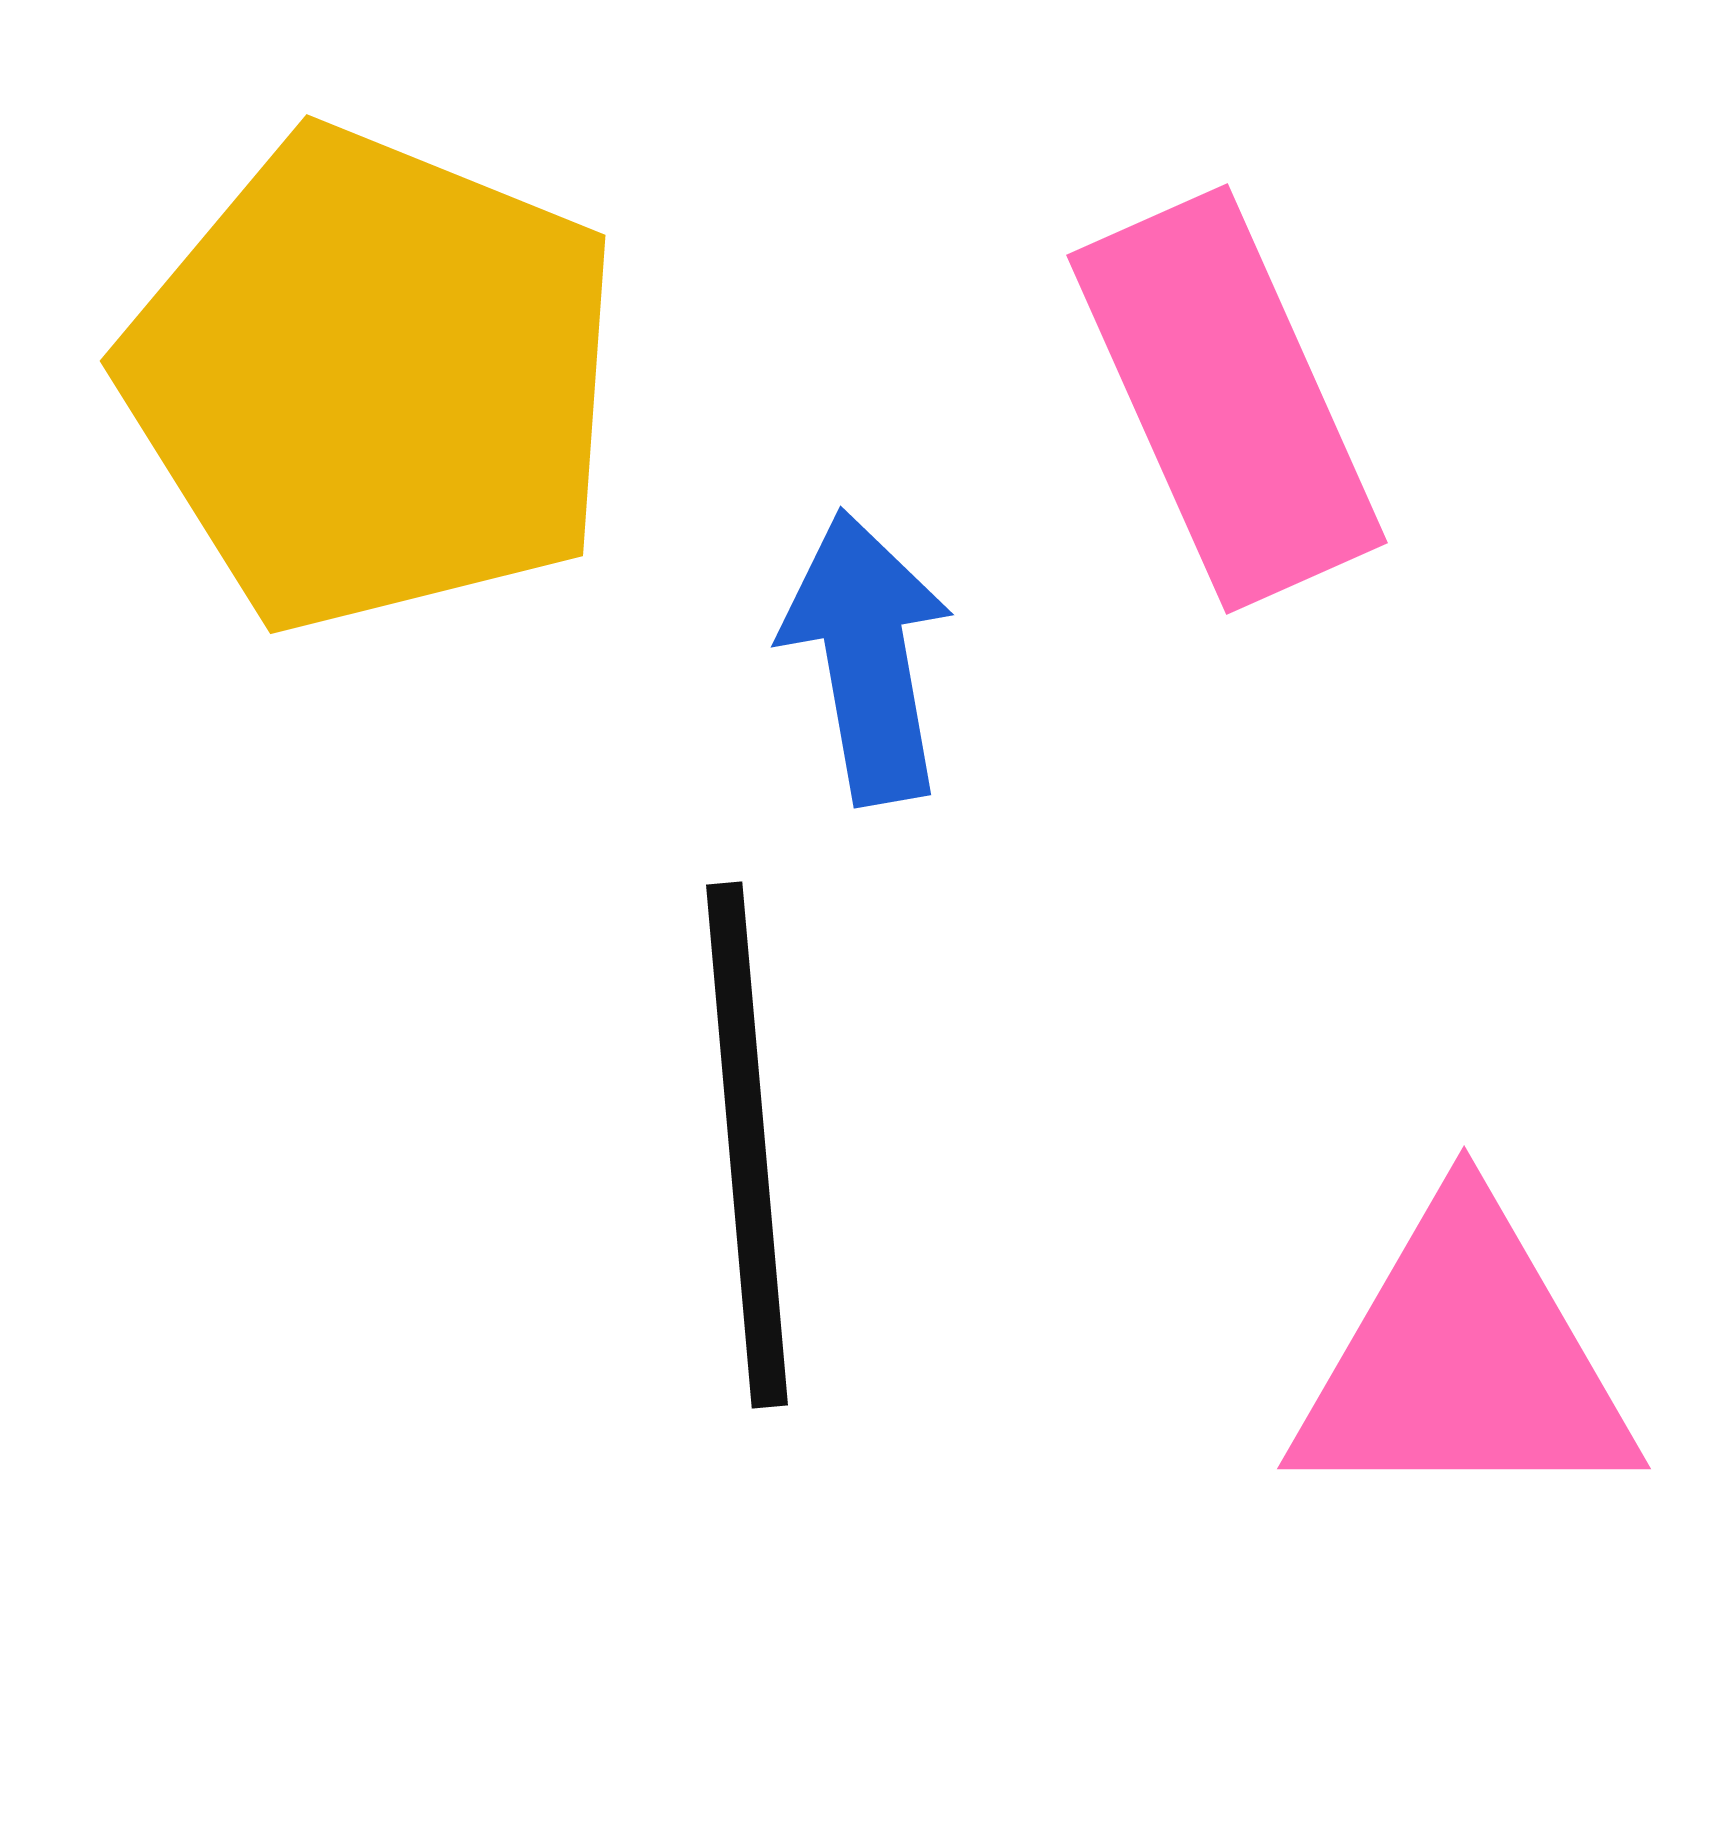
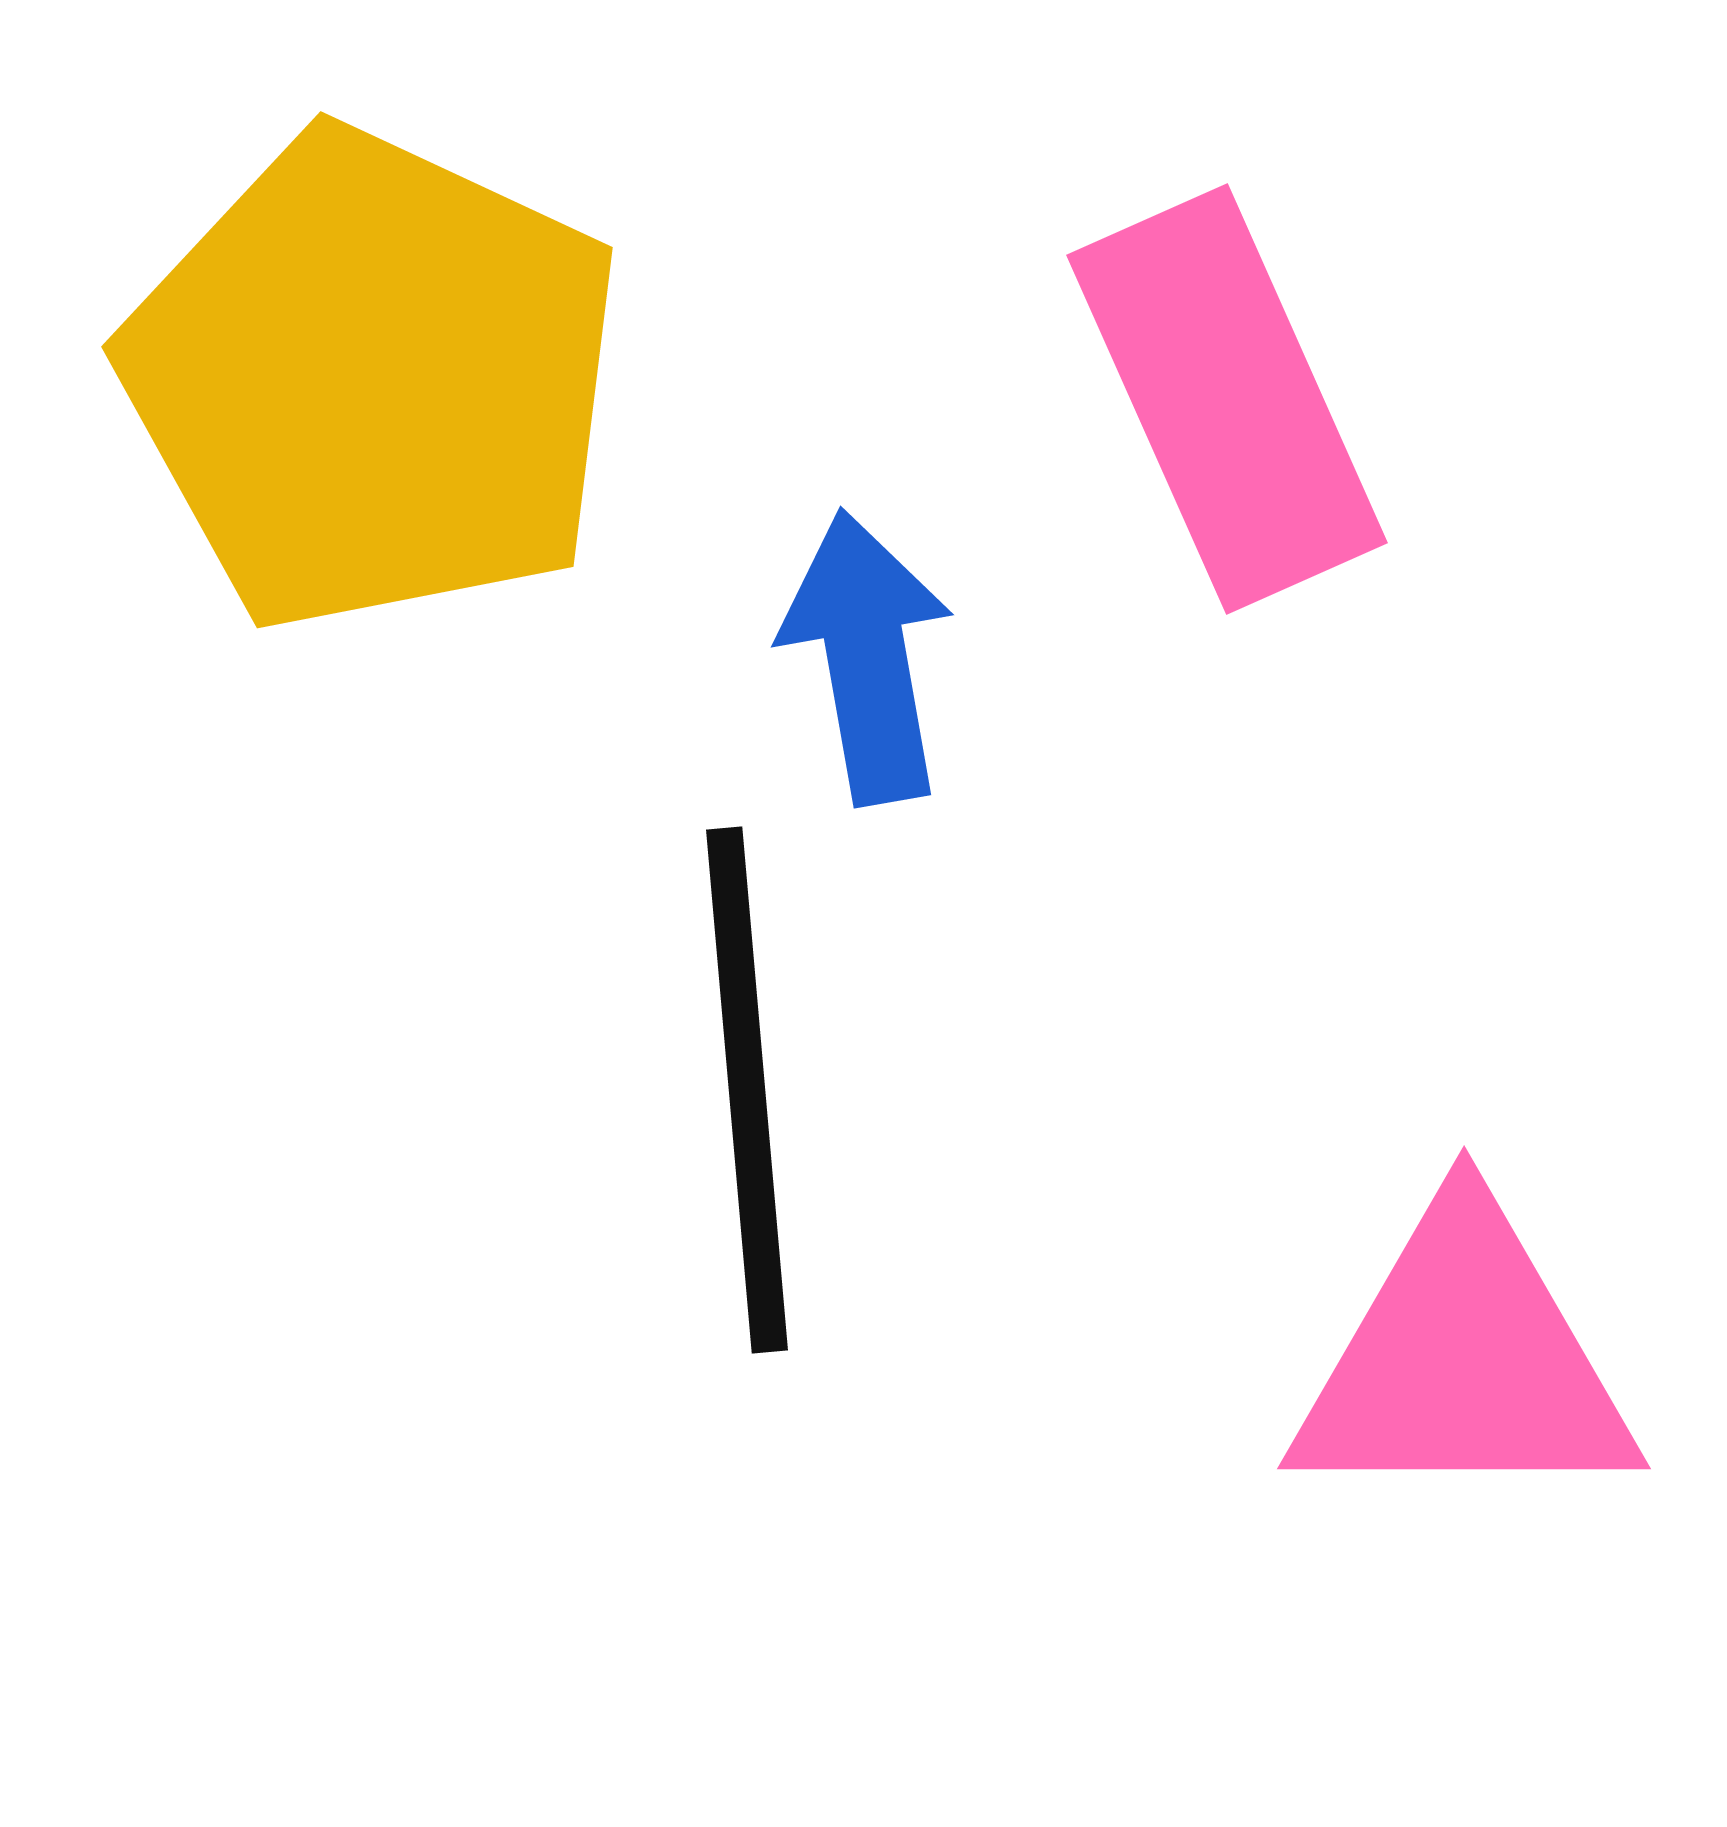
yellow pentagon: rotated 3 degrees clockwise
black line: moved 55 px up
